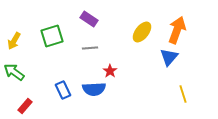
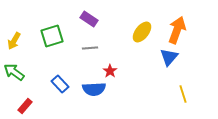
blue rectangle: moved 3 px left, 6 px up; rotated 18 degrees counterclockwise
